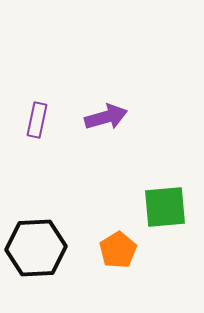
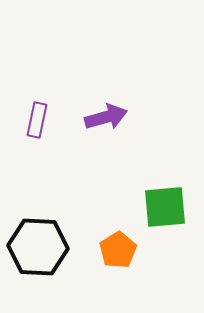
black hexagon: moved 2 px right, 1 px up; rotated 6 degrees clockwise
